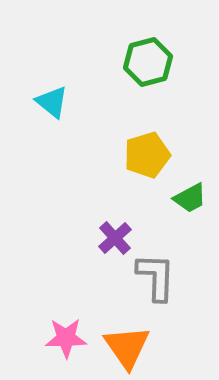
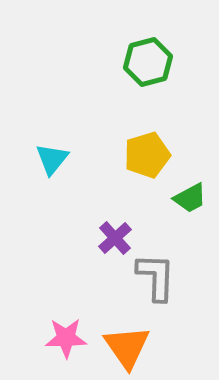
cyan triangle: moved 57 px down; rotated 30 degrees clockwise
